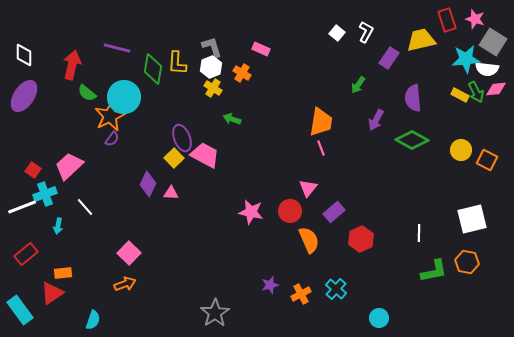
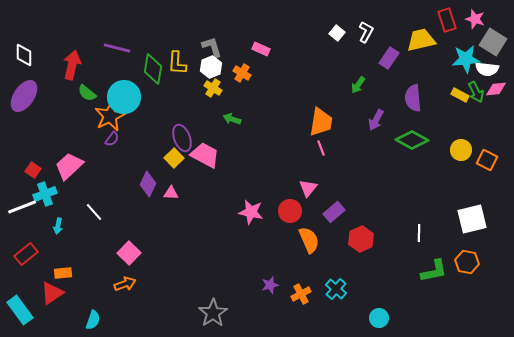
white line at (85, 207): moved 9 px right, 5 px down
gray star at (215, 313): moved 2 px left
